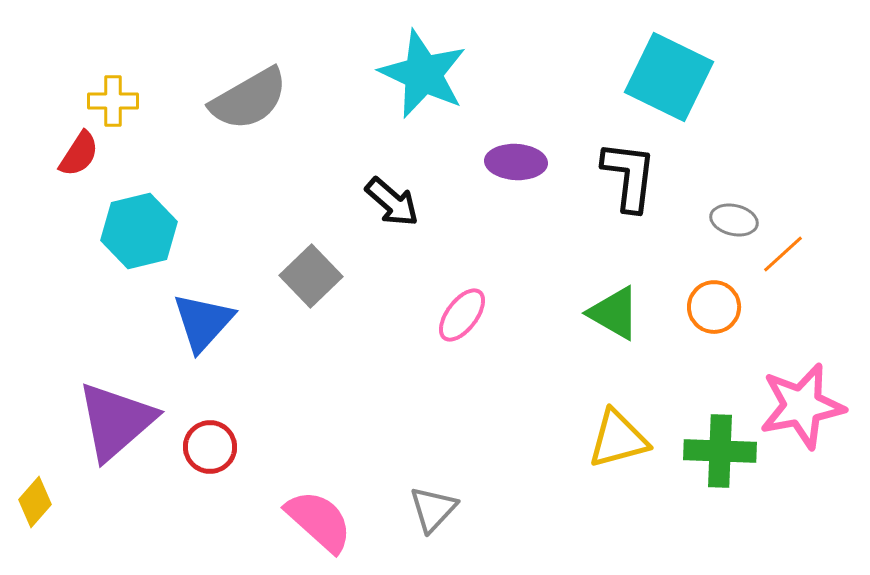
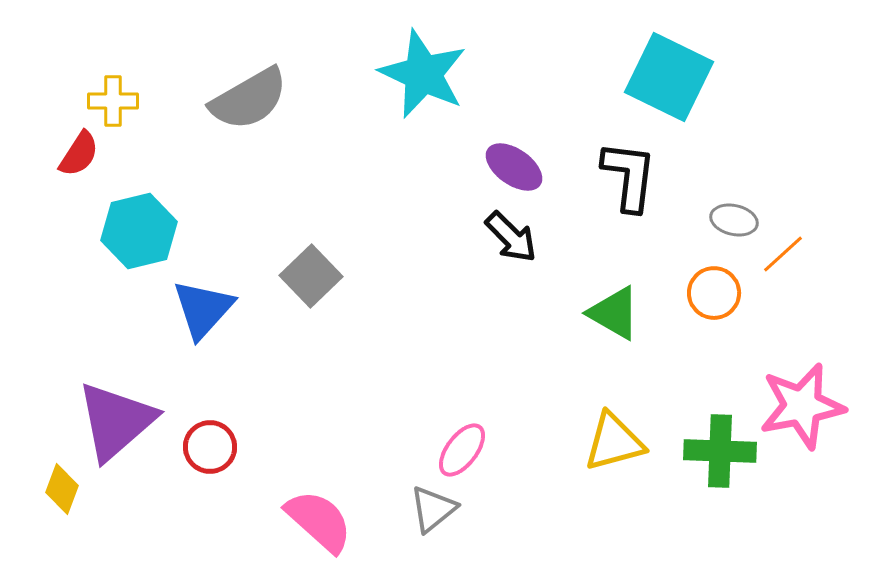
purple ellipse: moved 2 px left, 5 px down; rotated 32 degrees clockwise
black arrow: moved 119 px right, 35 px down; rotated 4 degrees clockwise
orange circle: moved 14 px up
pink ellipse: moved 135 px down
blue triangle: moved 13 px up
yellow triangle: moved 4 px left, 3 px down
yellow diamond: moved 27 px right, 13 px up; rotated 21 degrees counterclockwise
gray triangle: rotated 8 degrees clockwise
